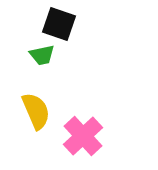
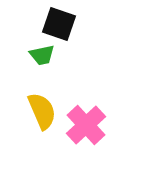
yellow semicircle: moved 6 px right
pink cross: moved 3 px right, 11 px up
